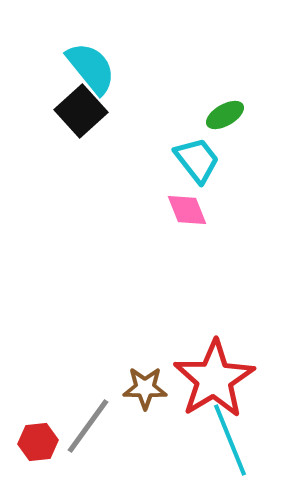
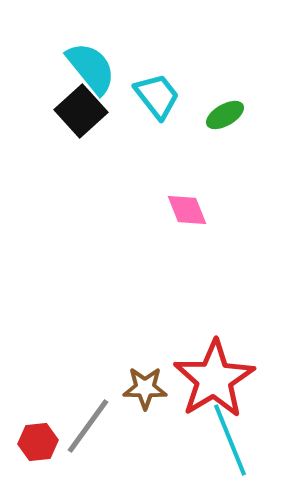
cyan trapezoid: moved 40 px left, 64 px up
